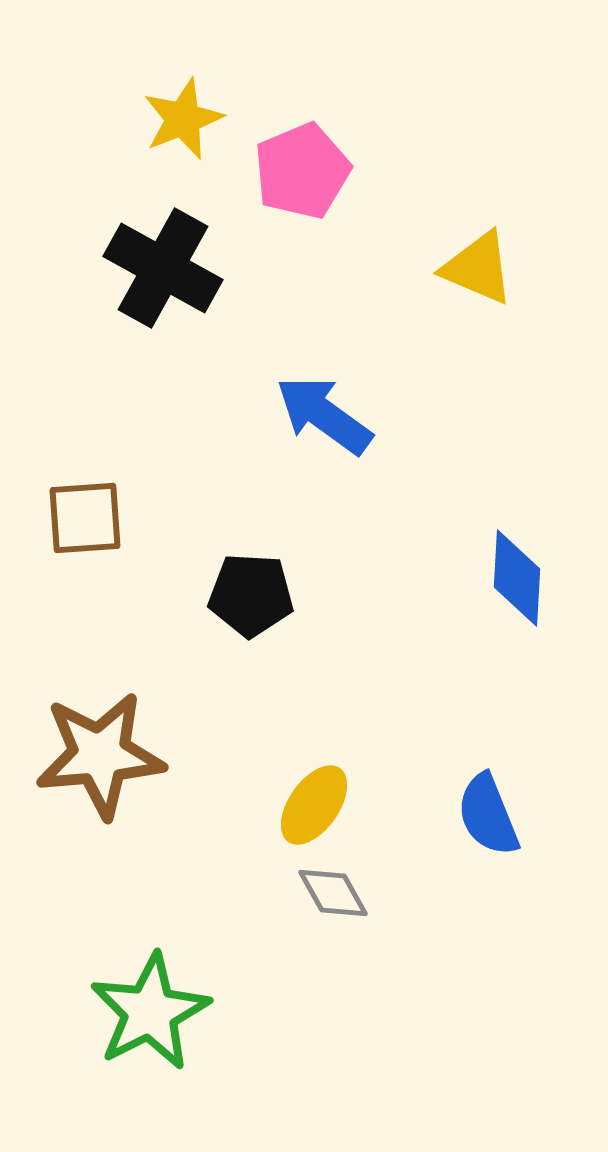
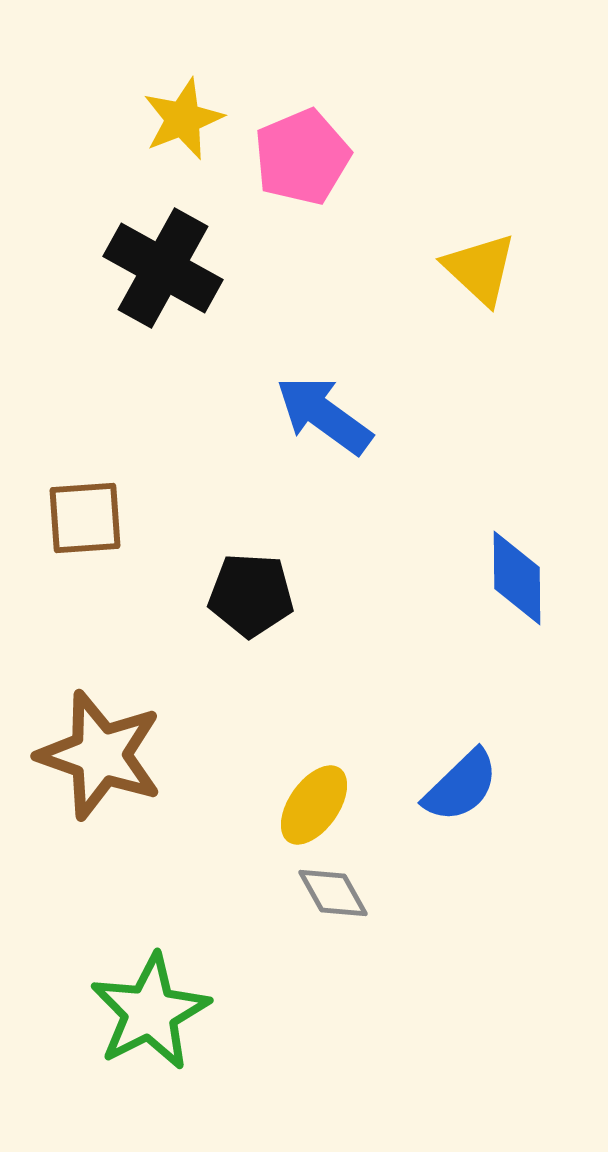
pink pentagon: moved 14 px up
yellow triangle: moved 2 px right, 1 px down; rotated 20 degrees clockwise
blue diamond: rotated 4 degrees counterclockwise
brown star: rotated 24 degrees clockwise
blue semicircle: moved 27 px left, 29 px up; rotated 112 degrees counterclockwise
